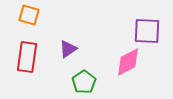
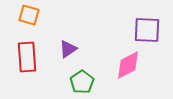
purple square: moved 1 px up
red rectangle: rotated 12 degrees counterclockwise
pink diamond: moved 3 px down
green pentagon: moved 2 px left
